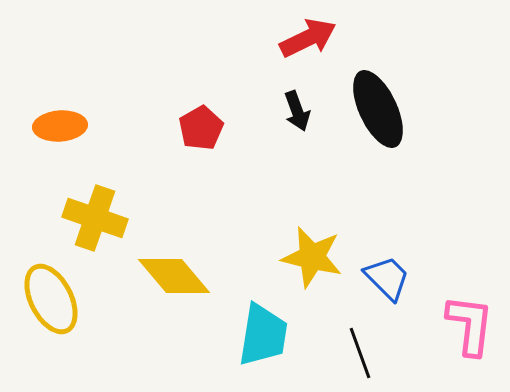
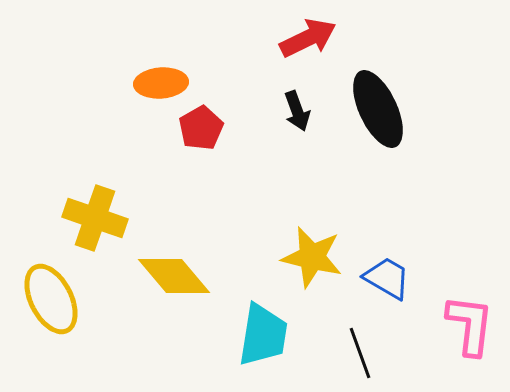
orange ellipse: moved 101 px right, 43 px up
blue trapezoid: rotated 15 degrees counterclockwise
